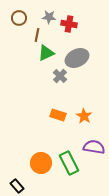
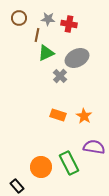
gray star: moved 1 px left, 2 px down
orange circle: moved 4 px down
